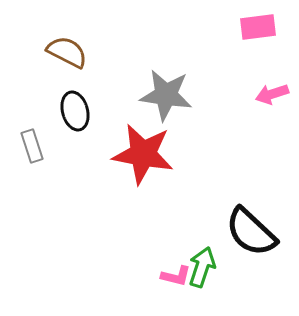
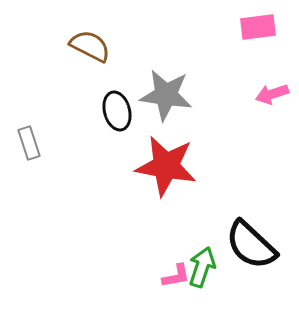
brown semicircle: moved 23 px right, 6 px up
black ellipse: moved 42 px right
gray rectangle: moved 3 px left, 3 px up
red star: moved 23 px right, 12 px down
black semicircle: moved 13 px down
pink L-shape: rotated 24 degrees counterclockwise
